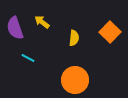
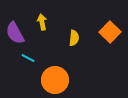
yellow arrow: rotated 42 degrees clockwise
purple semicircle: moved 5 px down; rotated 10 degrees counterclockwise
orange circle: moved 20 px left
